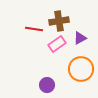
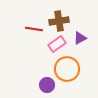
orange circle: moved 14 px left
